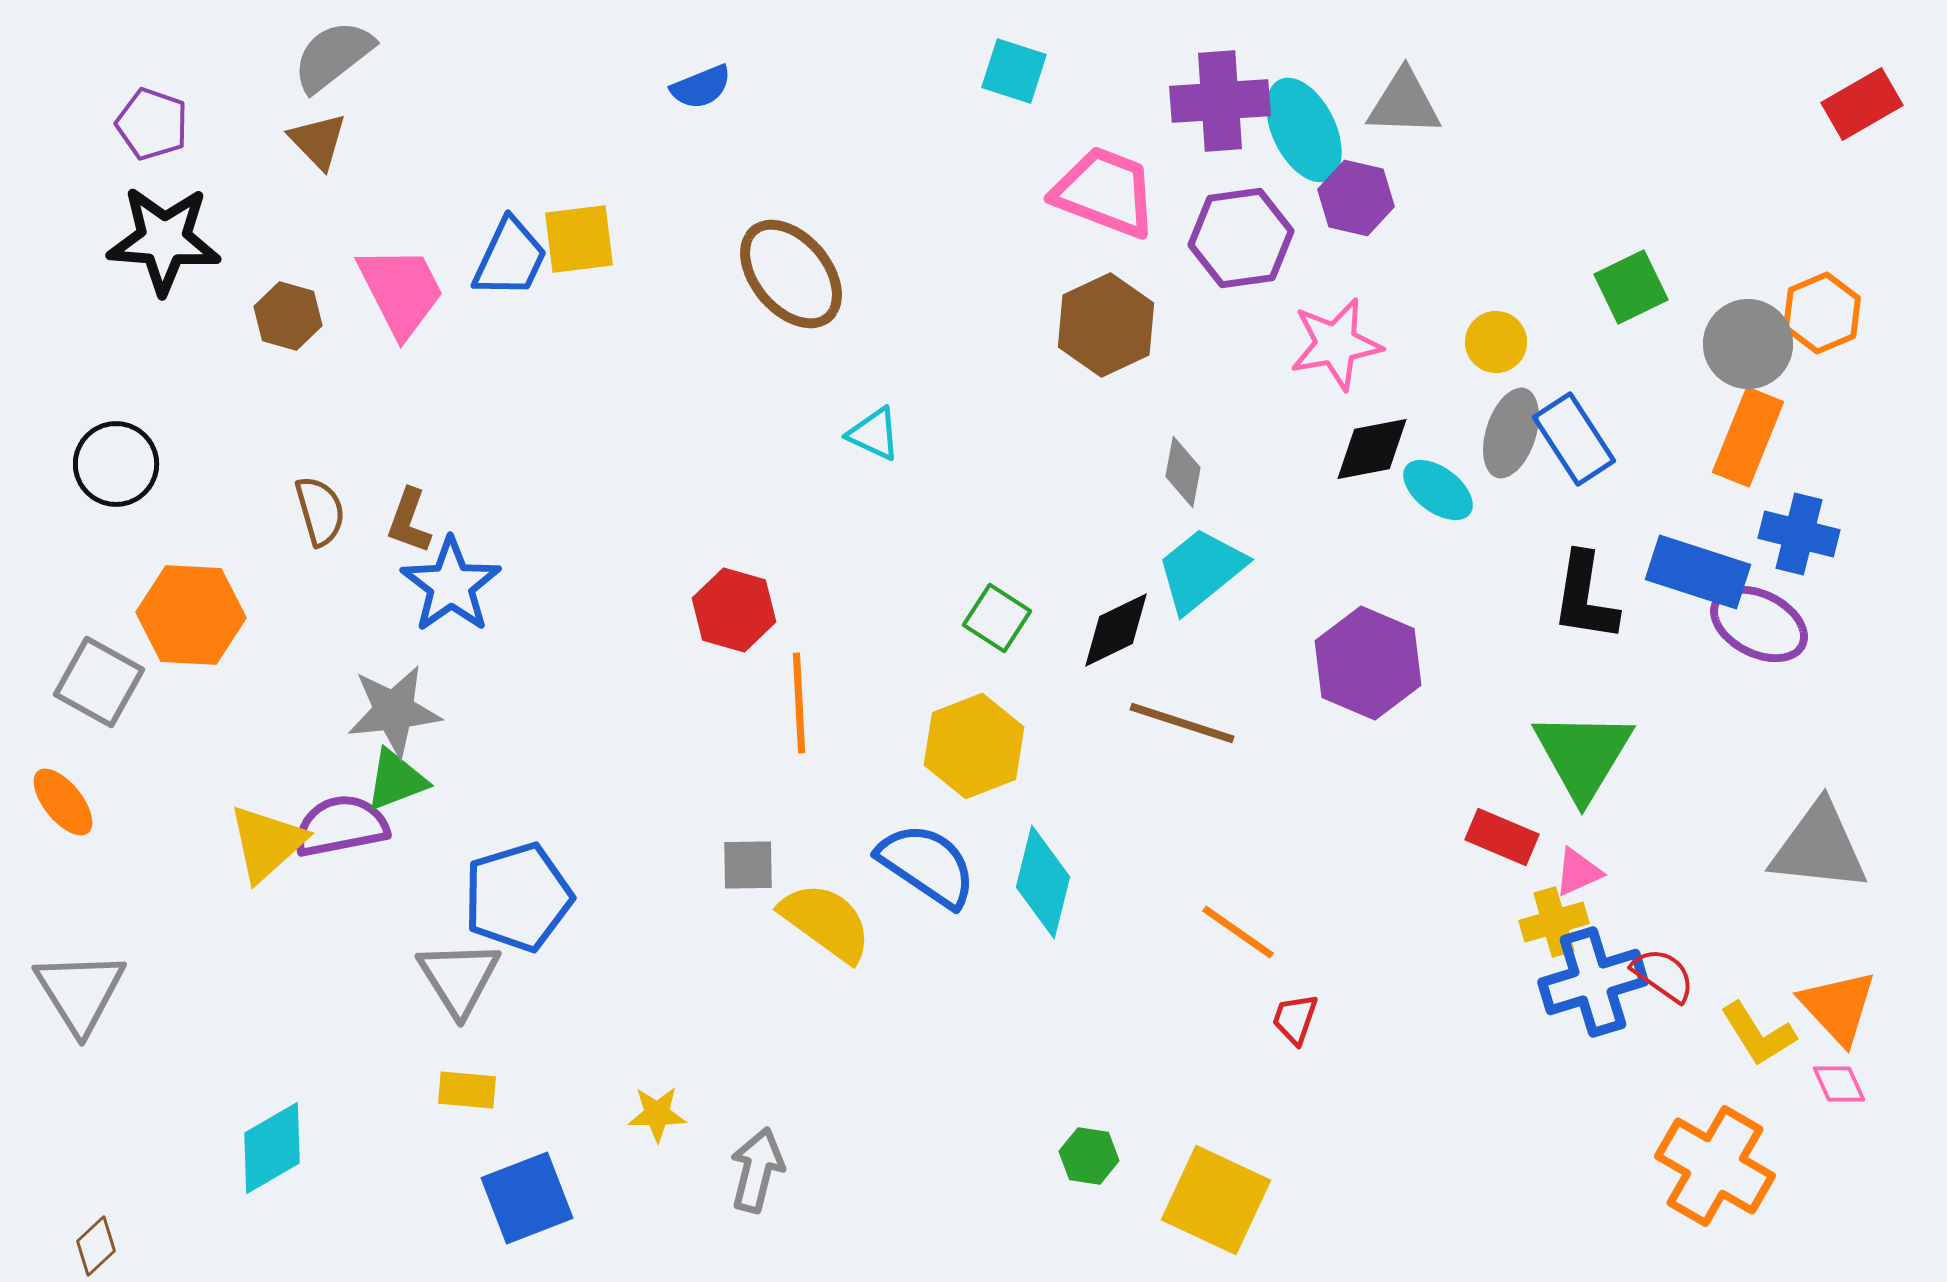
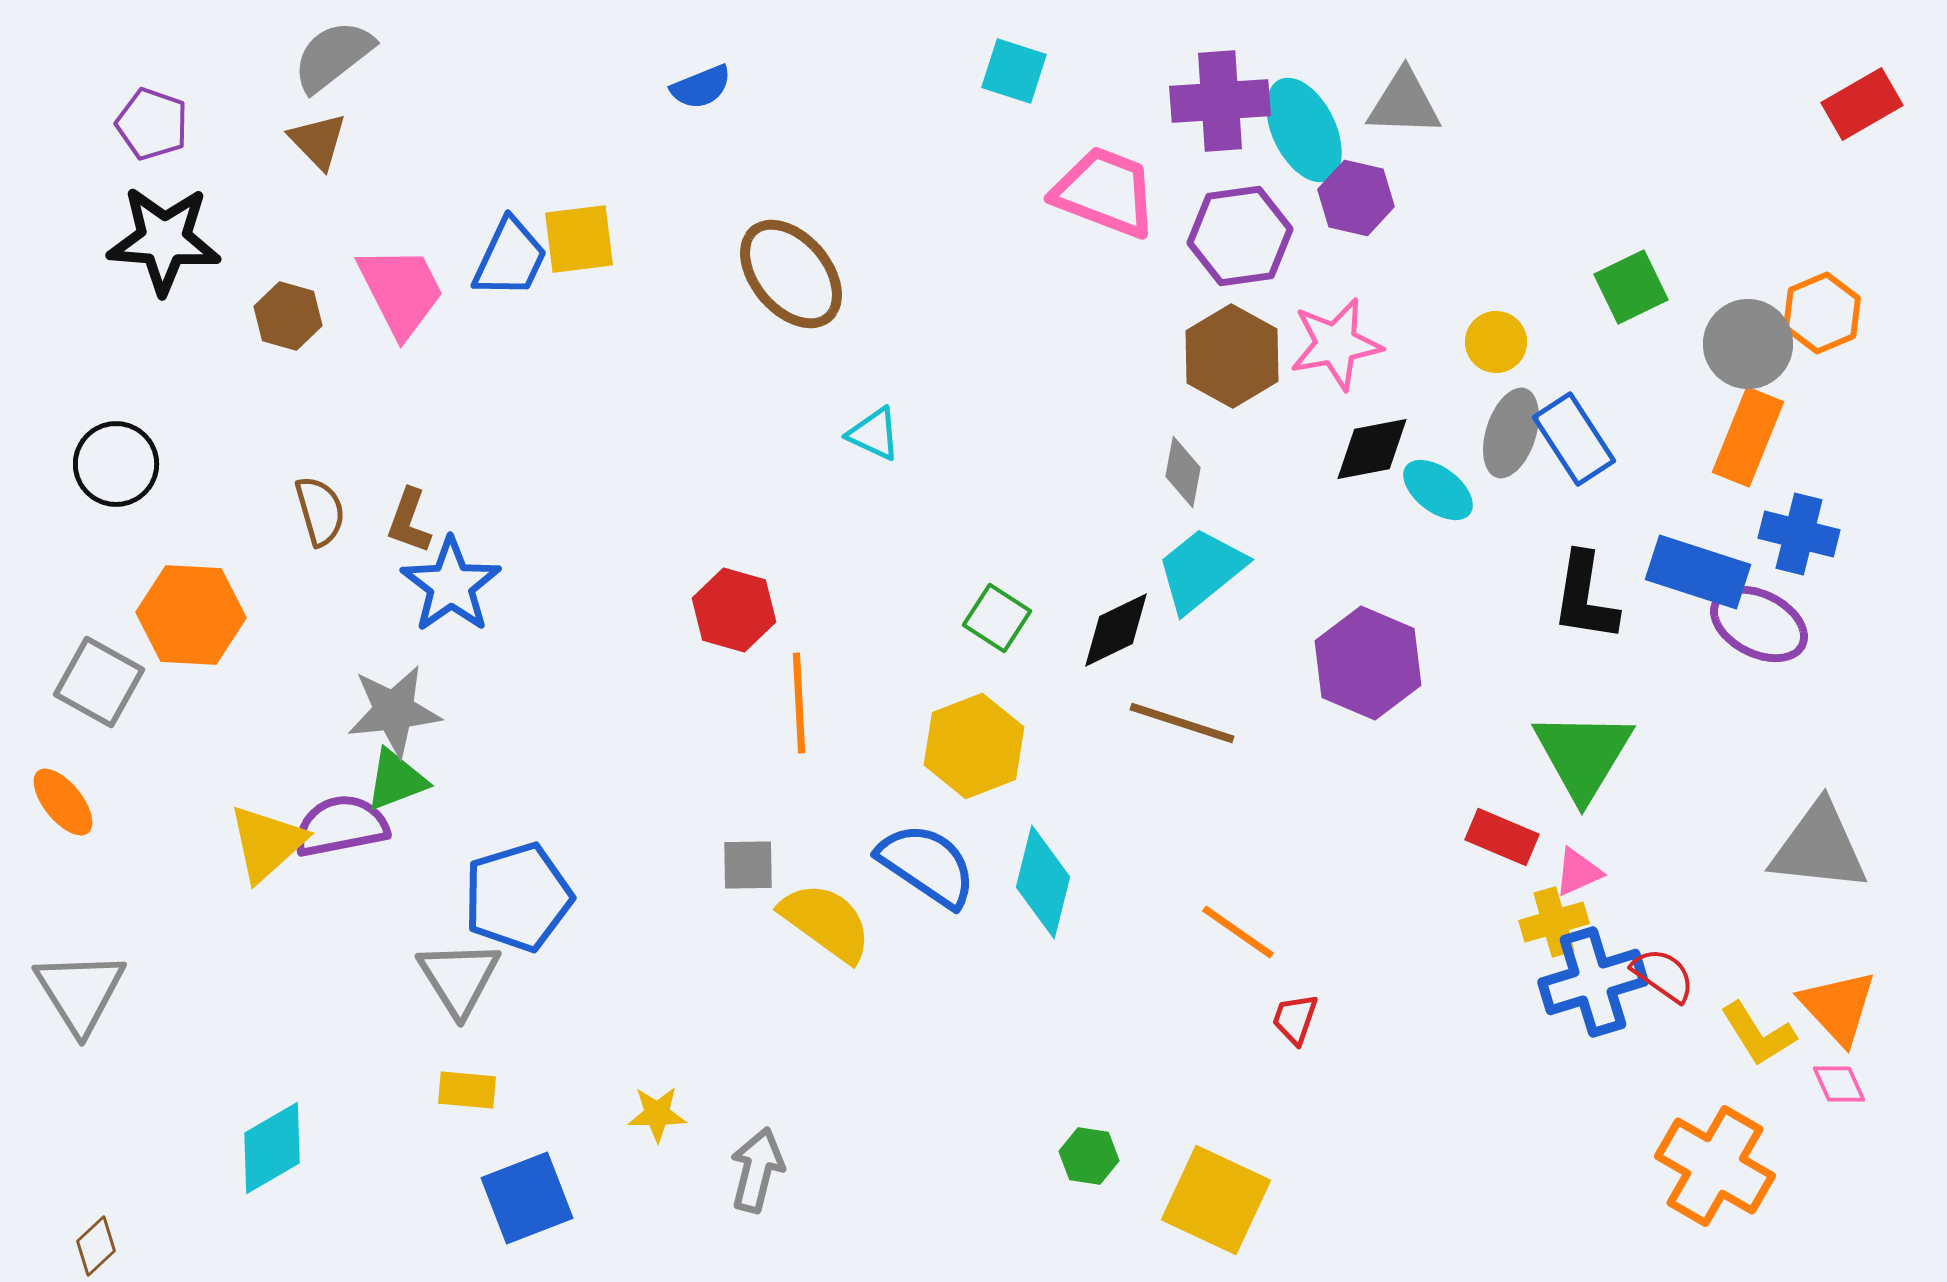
purple hexagon at (1241, 238): moved 1 px left, 2 px up
brown hexagon at (1106, 325): moved 126 px right, 31 px down; rotated 6 degrees counterclockwise
